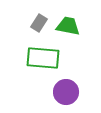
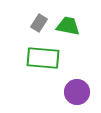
purple circle: moved 11 px right
